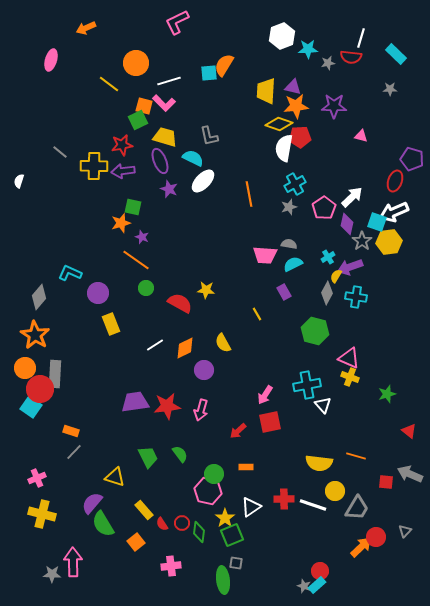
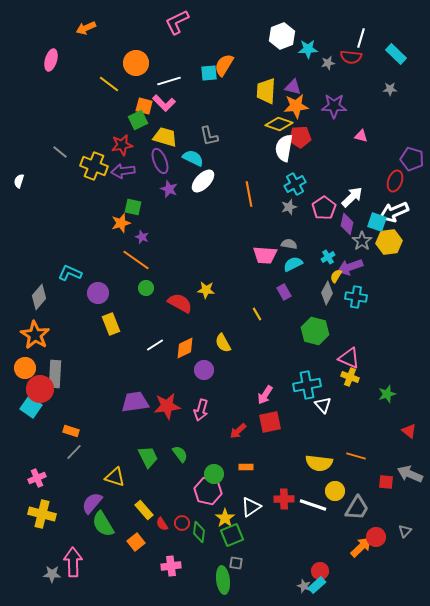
yellow cross at (94, 166): rotated 20 degrees clockwise
